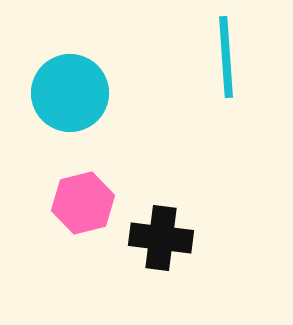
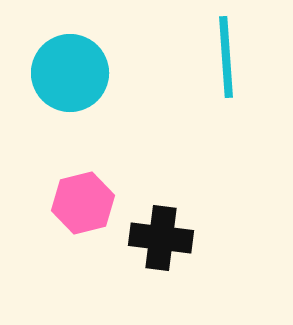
cyan circle: moved 20 px up
